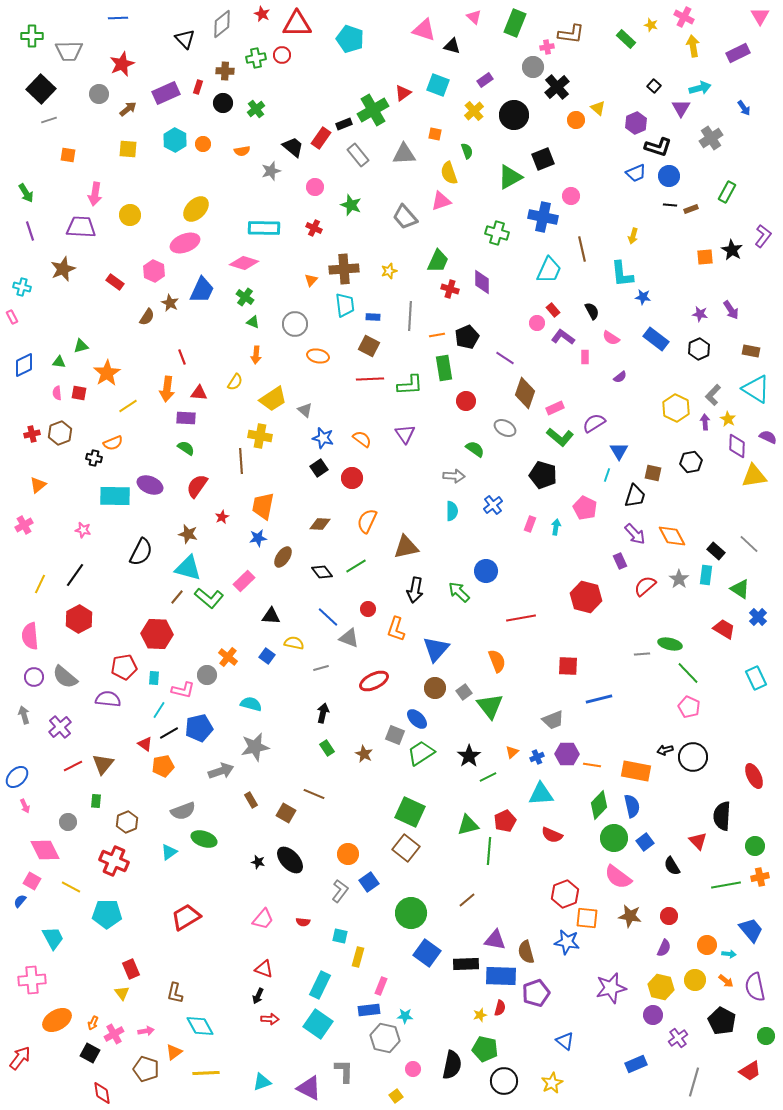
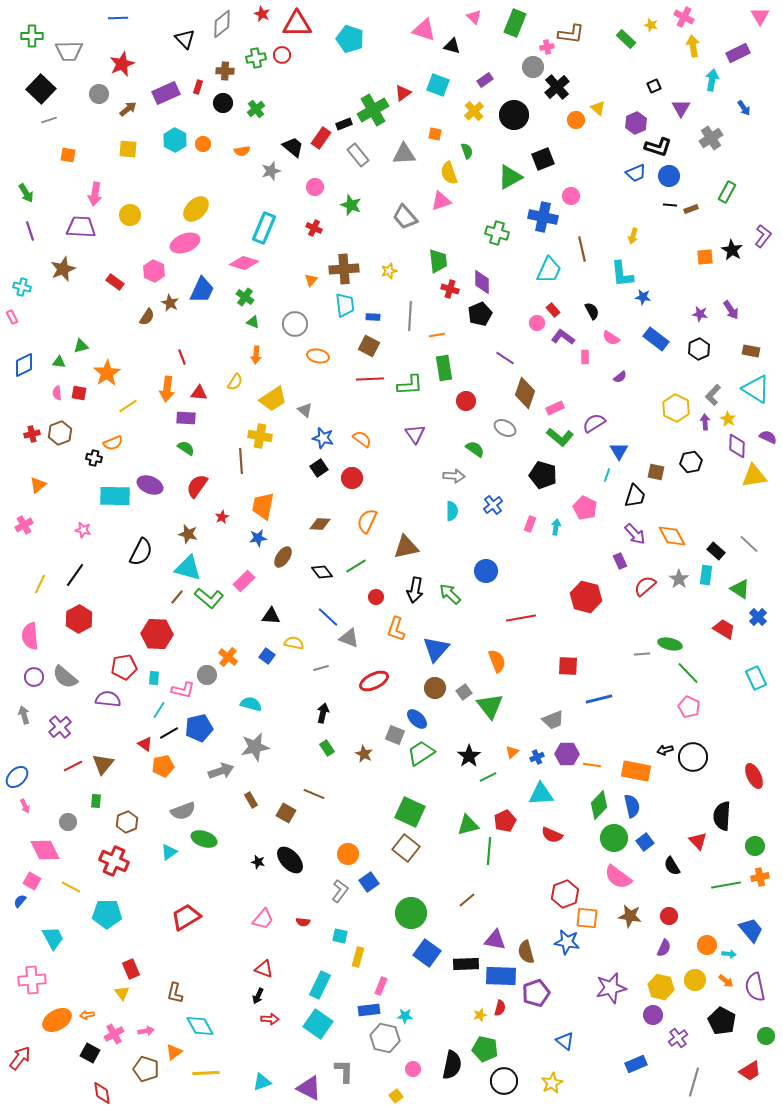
black square at (654, 86): rotated 24 degrees clockwise
cyan arrow at (700, 88): moved 12 px right, 8 px up; rotated 65 degrees counterclockwise
cyan rectangle at (264, 228): rotated 68 degrees counterclockwise
green trapezoid at (438, 261): rotated 30 degrees counterclockwise
black pentagon at (467, 337): moved 13 px right, 23 px up
purple triangle at (405, 434): moved 10 px right
brown square at (653, 473): moved 3 px right, 1 px up
green arrow at (459, 592): moved 9 px left, 2 px down
red circle at (368, 609): moved 8 px right, 12 px up
orange arrow at (93, 1023): moved 6 px left, 8 px up; rotated 56 degrees clockwise
